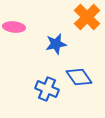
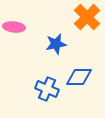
blue diamond: rotated 56 degrees counterclockwise
